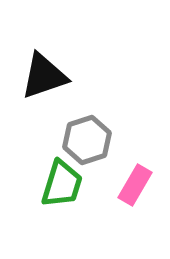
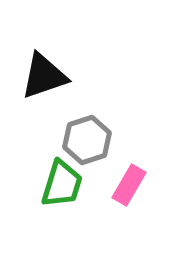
pink rectangle: moved 6 px left
